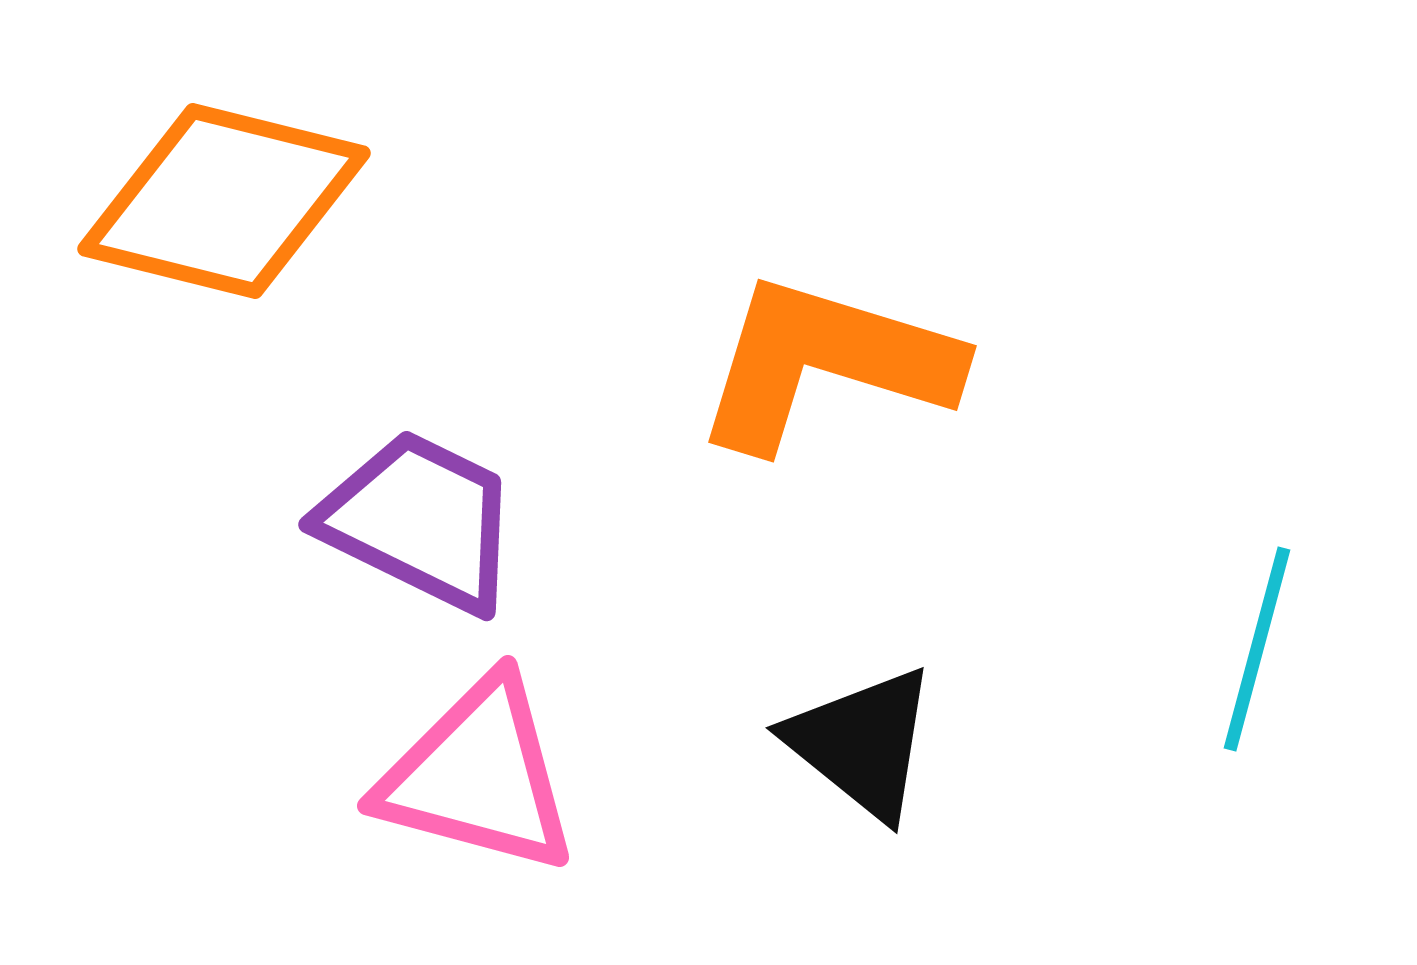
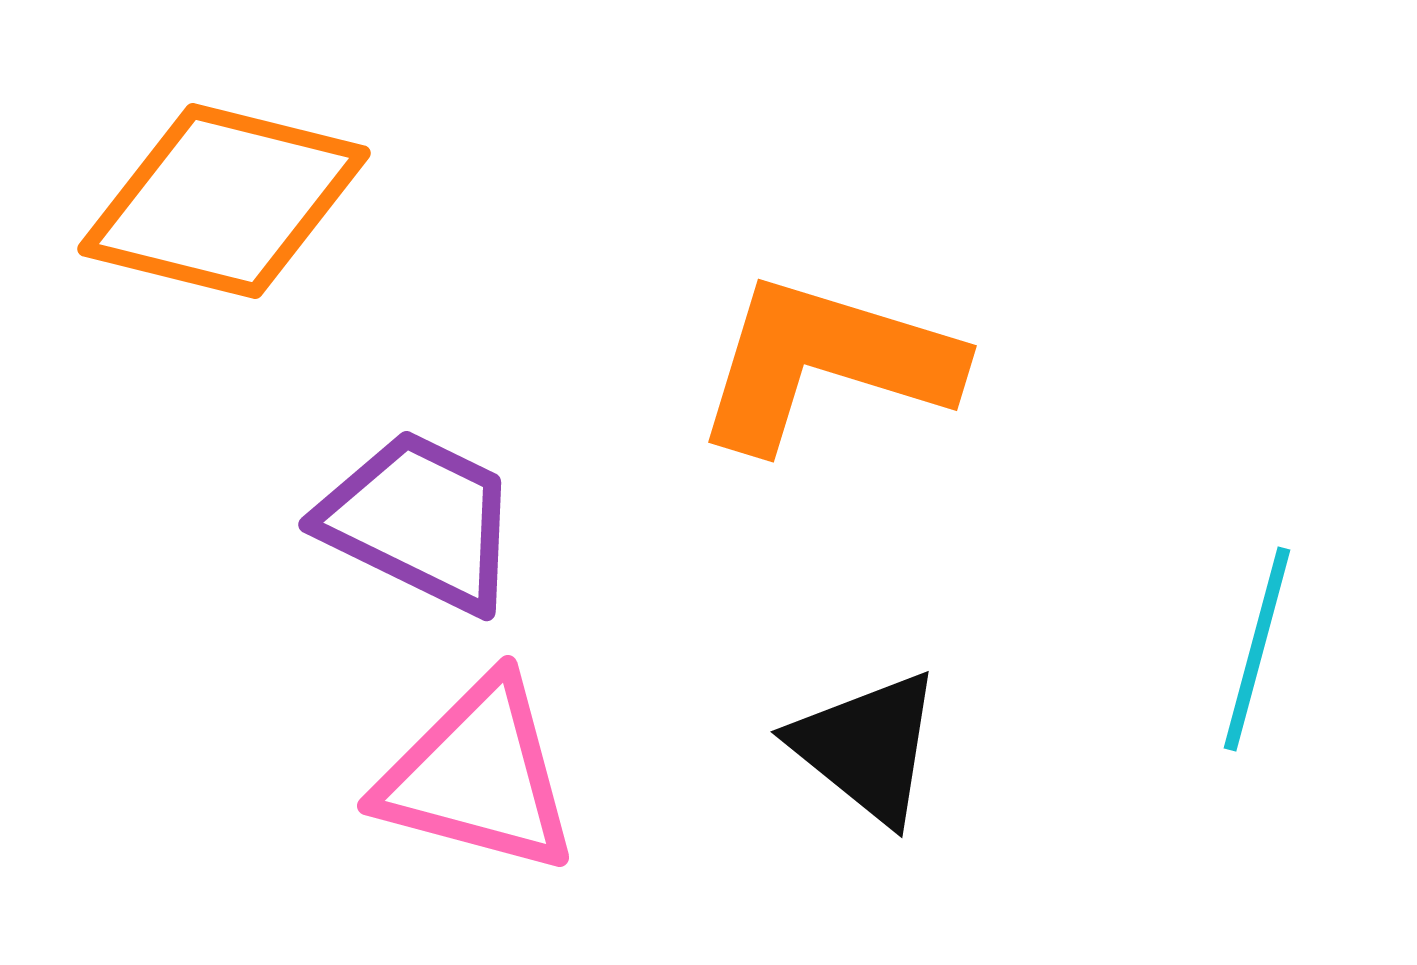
black triangle: moved 5 px right, 4 px down
